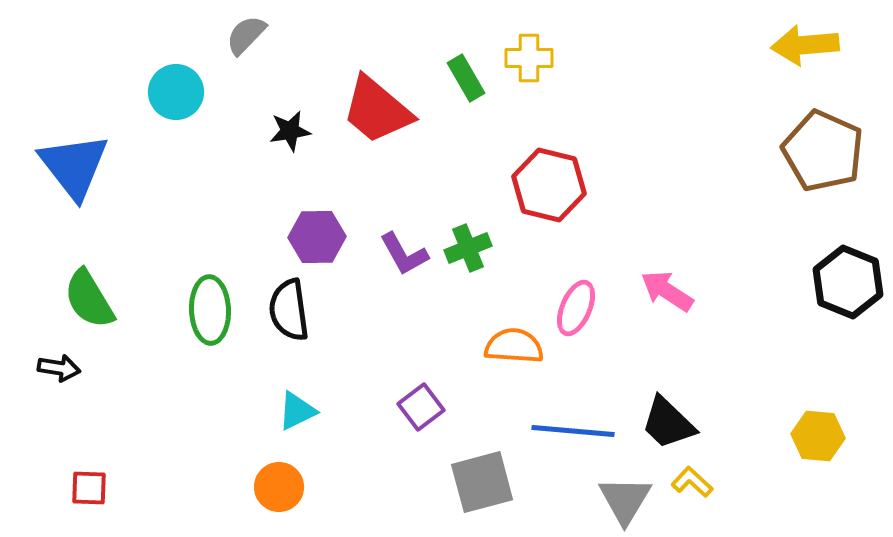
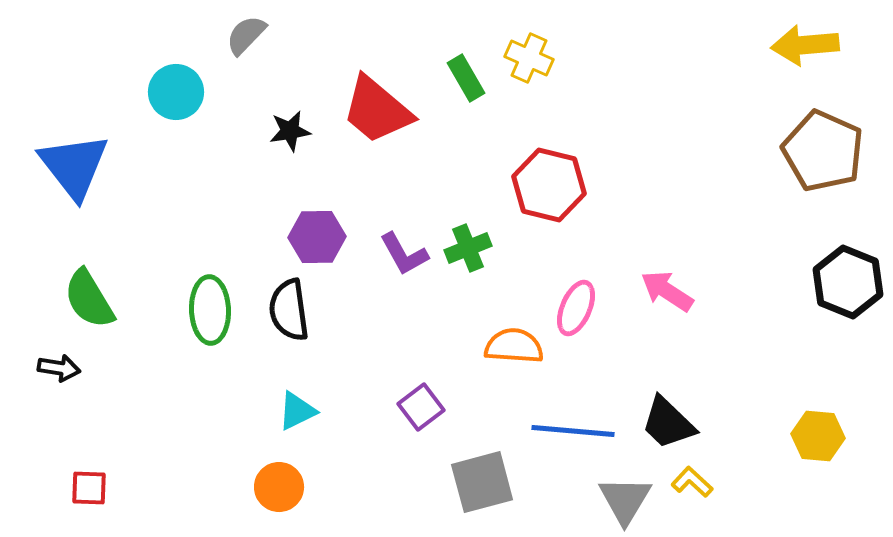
yellow cross: rotated 24 degrees clockwise
